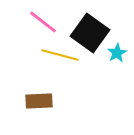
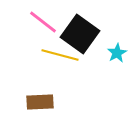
black square: moved 10 px left, 1 px down
brown rectangle: moved 1 px right, 1 px down
